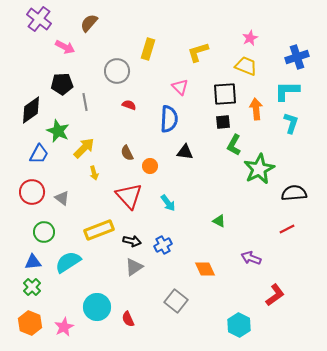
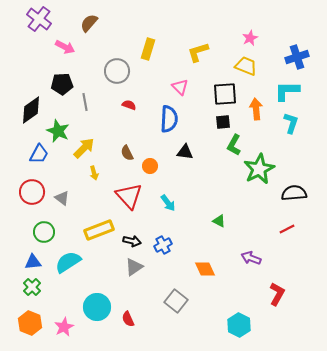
red L-shape at (275, 295): moved 2 px right, 1 px up; rotated 25 degrees counterclockwise
